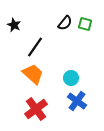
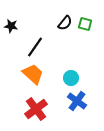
black star: moved 3 px left, 1 px down; rotated 16 degrees counterclockwise
